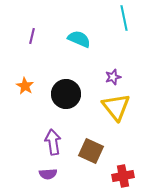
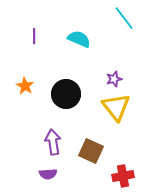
cyan line: rotated 25 degrees counterclockwise
purple line: moved 2 px right; rotated 14 degrees counterclockwise
purple star: moved 1 px right, 2 px down
